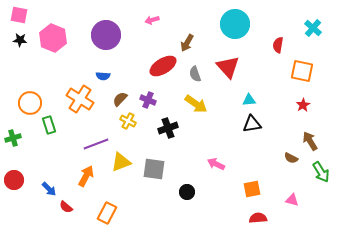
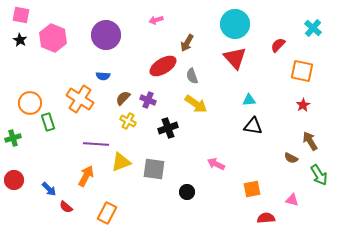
pink square at (19, 15): moved 2 px right
pink arrow at (152, 20): moved 4 px right
black star at (20, 40): rotated 24 degrees clockwise
red semicircle at (278, 45): rotated 35 degrees clockwise
red triangle at (228, 67): moved 7 px right, 9 px up
gray semicircle at (195, 74): moved 3 px left, 2 px down
brown semicircle at (120, 99): moved 3 px right, 1 px up
black triangle at (252, 124): moved 1 px right, 2 px down; rotated 18 degrees clockwise
green rectangle at (49, 125): moved 1 px left, 3 px up
purple line at (96, 144): rotated 25 degrees clockwise
green arrow at (321, 172): moved 2 px left, 3 px down
red semicircle at (258, 218): moved 8 px right
